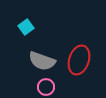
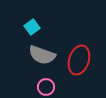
cyan square: moved 6 px right
gray semicircle: moved 6 px up
